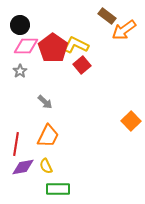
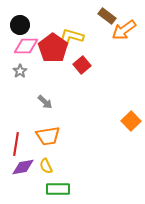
yellow L-shape: moved 5 px left, 8 px up; rotated 10 degrees counterclockwise
orange trapezoid: rotated 55 degrees clockwise
